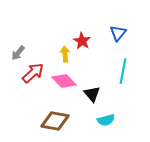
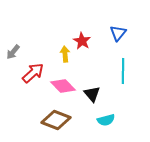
gray arrow: moved 5 px left, 1 px up
cyan line: rotated 10 degrees counterclockwise
pink diamond: moved 1 px left, 5 px down
brown diamond: moved 1 px right, 1 px up; rotated 12 degrees clockwise
